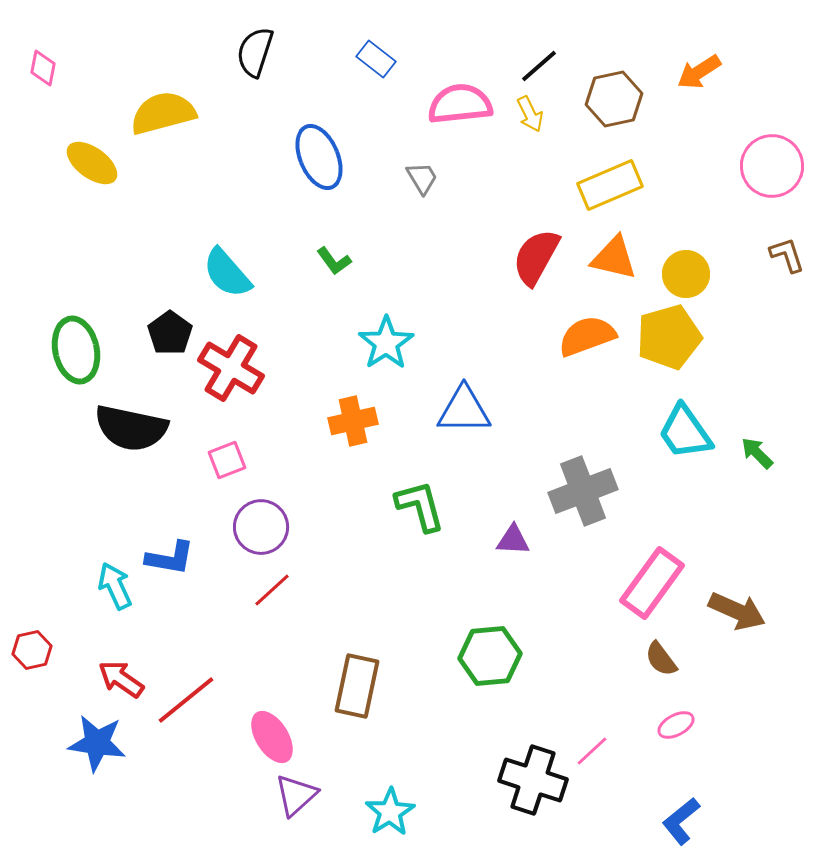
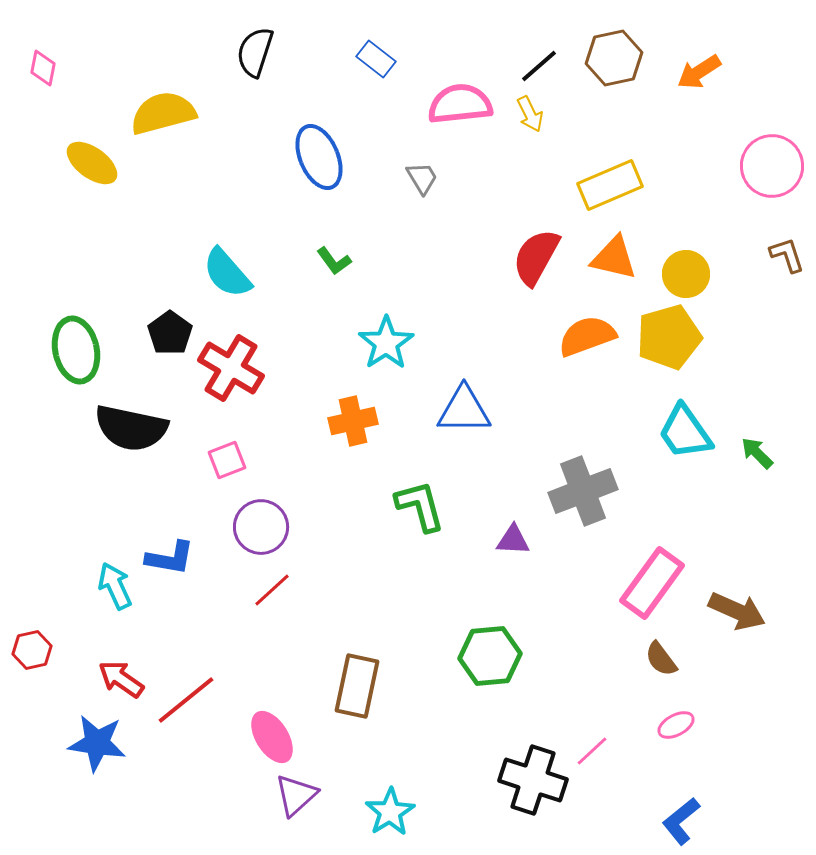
brown hexagon at (614, 99): moved 41 px up
